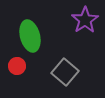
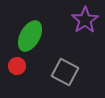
green ellipse: rotated 44 degrees clockwise
gray square: rotated 12 degrees counterclockwise
